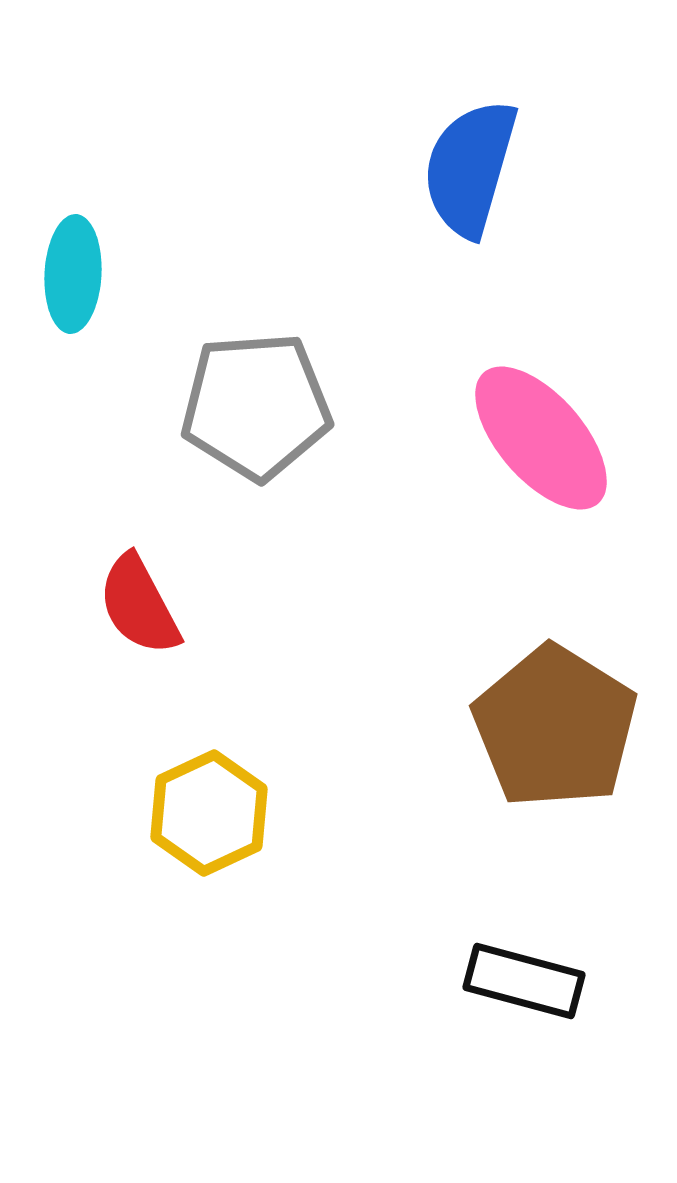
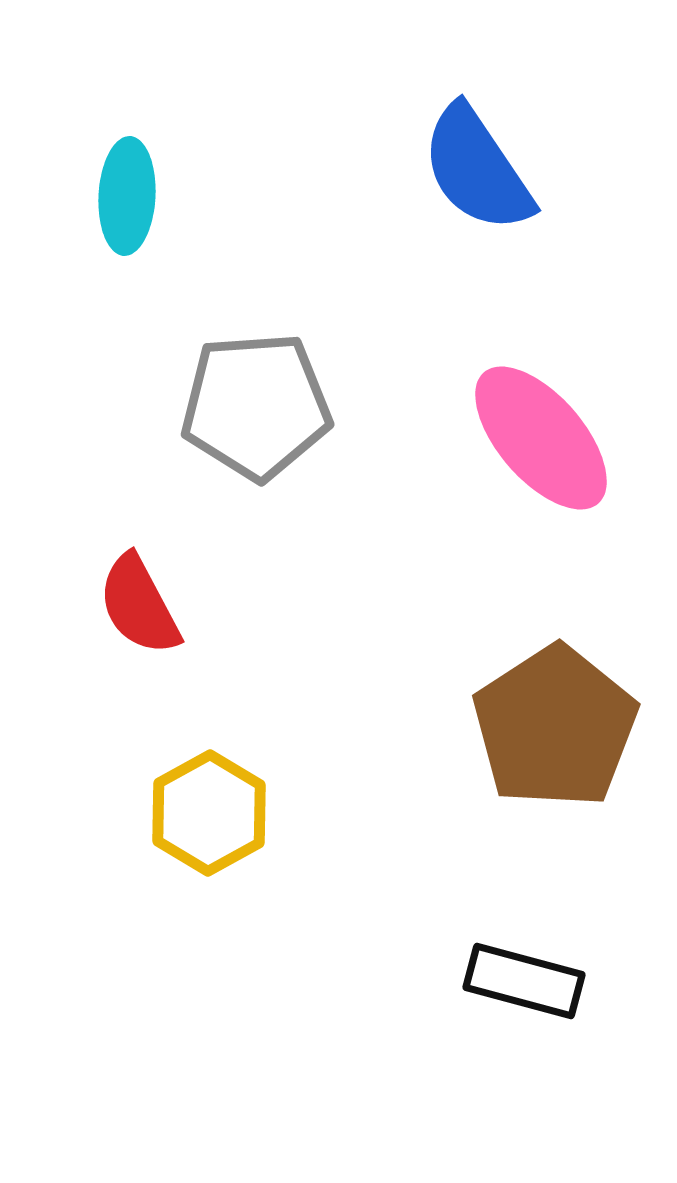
blue semicircle: moved 7 px right, 1 px down; rotated 50 degrees counterclockwise
cyan ellipse: moved 54 px right, 78 px up
brown pentagon: rotated 7 degrees clockwise
yellow hexagon: rotated 4 degrees counterclockwise
